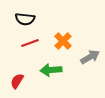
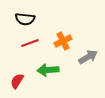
orange cross: rotated 18 degrees clockwise
gray arrow: moved 2 px left
green arrow: moved 3 px left
